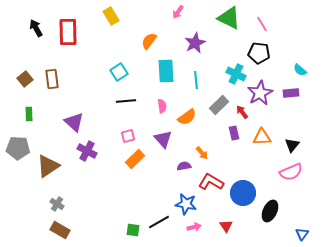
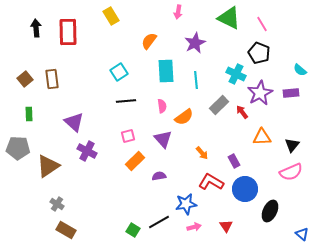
pink arrow at (178, 12): rotated 24 degrees counterclockwise
black arrow at (36, 28): rotated 24 degrees clockwise
black pentagon at (259, 53): rotated 15 degrees clockwise
orange semicircle at (187, 117): moved 3 px left
purple rectangle at (234, 133): moved 28 px down; rotated 16 degrees counterclockwise
orange rectangle at (135, 159): moved 2 px down
purple semicircle at (184, 166): moved 25 px left, 10 px down
blue circle at (243, 193): moved 2 px right, 4 px up
blue star at (186, 204): rotated 20 degrees counterclockwise
brown rectangle at (60, 230): moved 6 px right
green square at (133, 230): rotated 24 degrees clockwise
blue triangle at (302, 234): rotated 24 degrees counterclockwise
